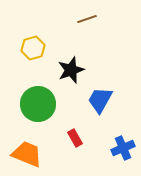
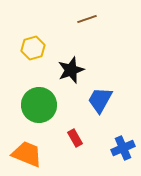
green circle: moved 1 px right, 1 px down
